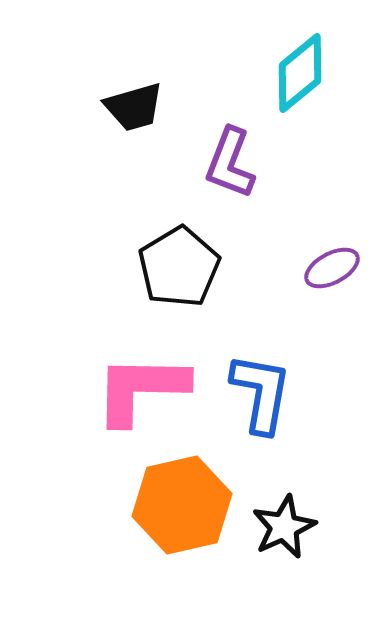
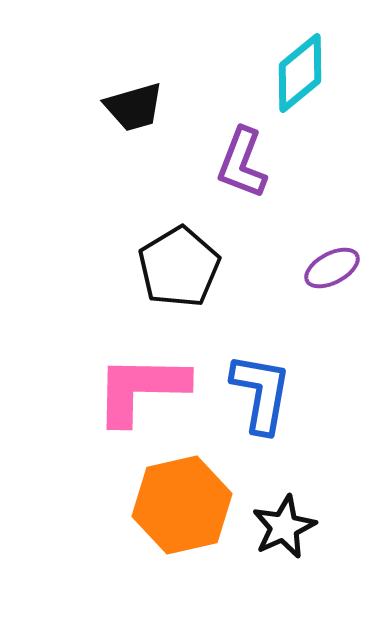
purple L-shape: moved 12 px right
